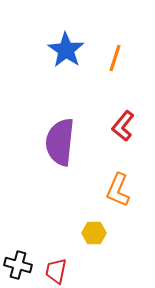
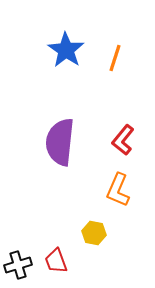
red L-shape: moved 14 px down
yellow hexagon: rotated 10 degrees clockwise
black cross: rotated 32 degrees counterclockwise
red trapezoid: moved 10 px up; rotated 32 degrees counterclockwise
